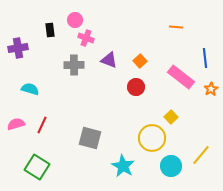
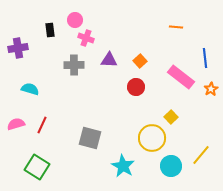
purple triangle: rotated 18 degrees counterclockwise
